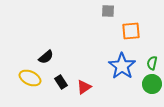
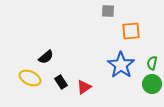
blue star: moved 1 px left, 1 px up
